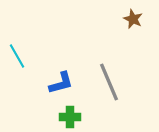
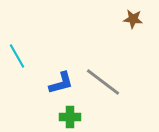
brown star: rotated 18 degrees counterclockwise
gray line: moved 6 px left; rotated 30 degrees counterclockwise
